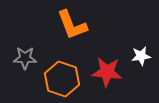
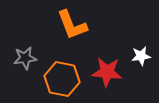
gray star: rotated 10 degrees counterclockwise
orange hexagon: rotated 8 degrees counterclockwise
